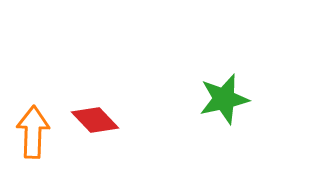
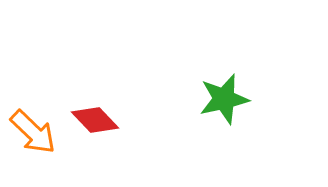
orange arrow: rotated 132 degrees clockwise
